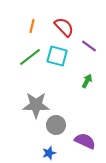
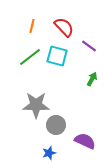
green arrow: moved 5 px right, 2 px up
